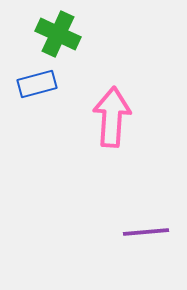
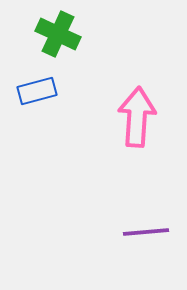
blue rectangle: moved 7 px down
pink arrow: moved 25 px right
